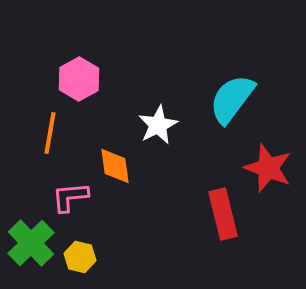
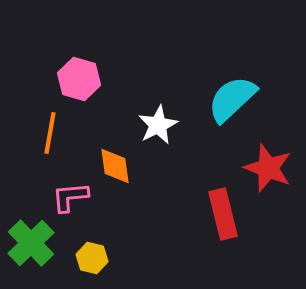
pink hexagon: rotated 15 degrees counterclockwise
cyan semicircle: rotated 10 degrees clockwise
yellow hexagon: moved 12 px right, 1 px down
